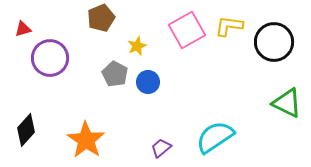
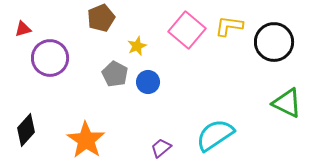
pink square: rotated 21 degrees counterclockwise
cyan semicircle: moved 2 px up
